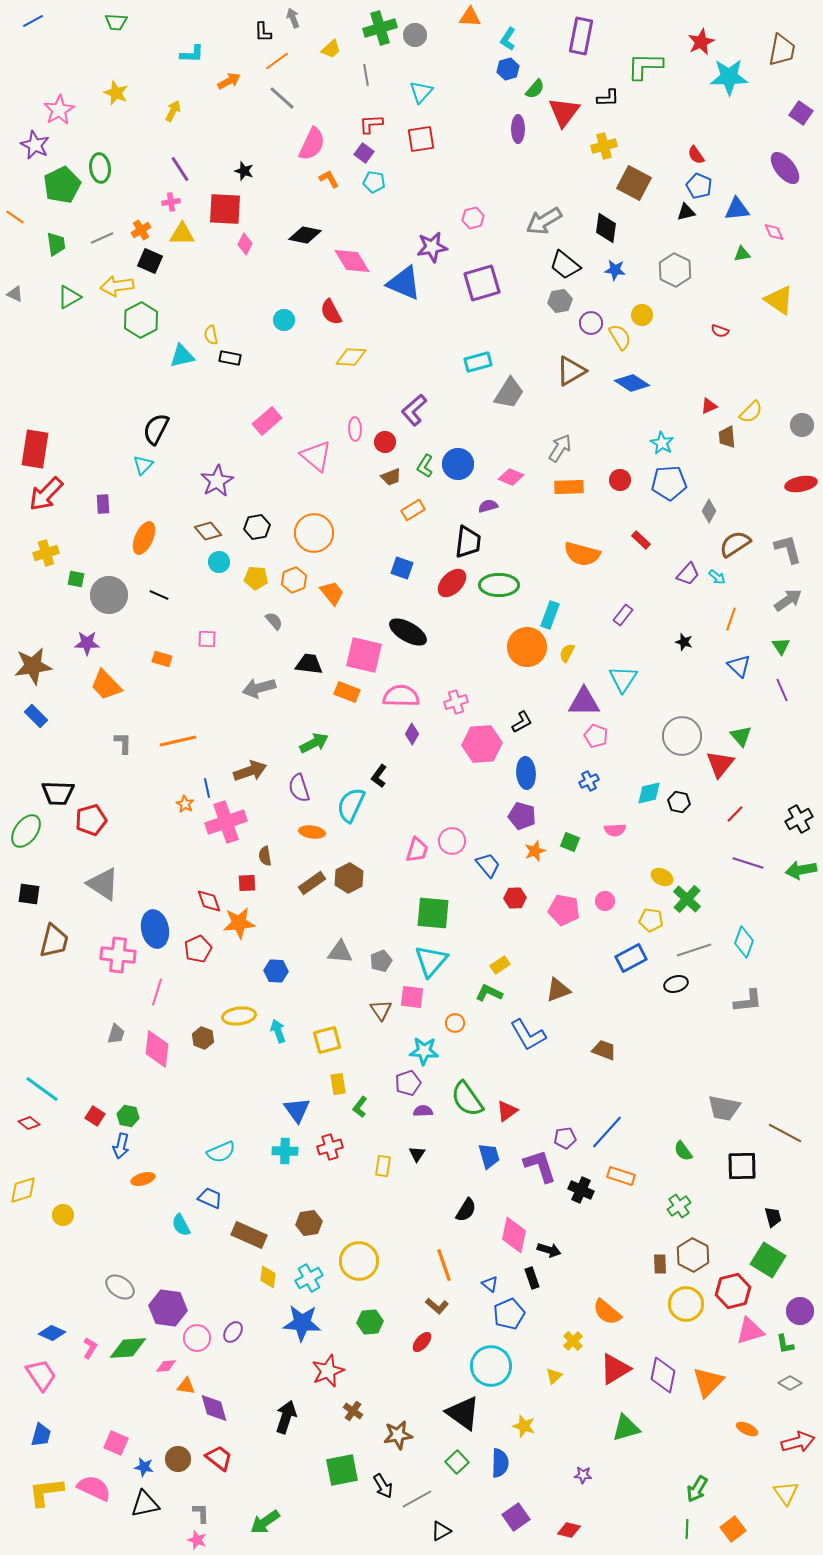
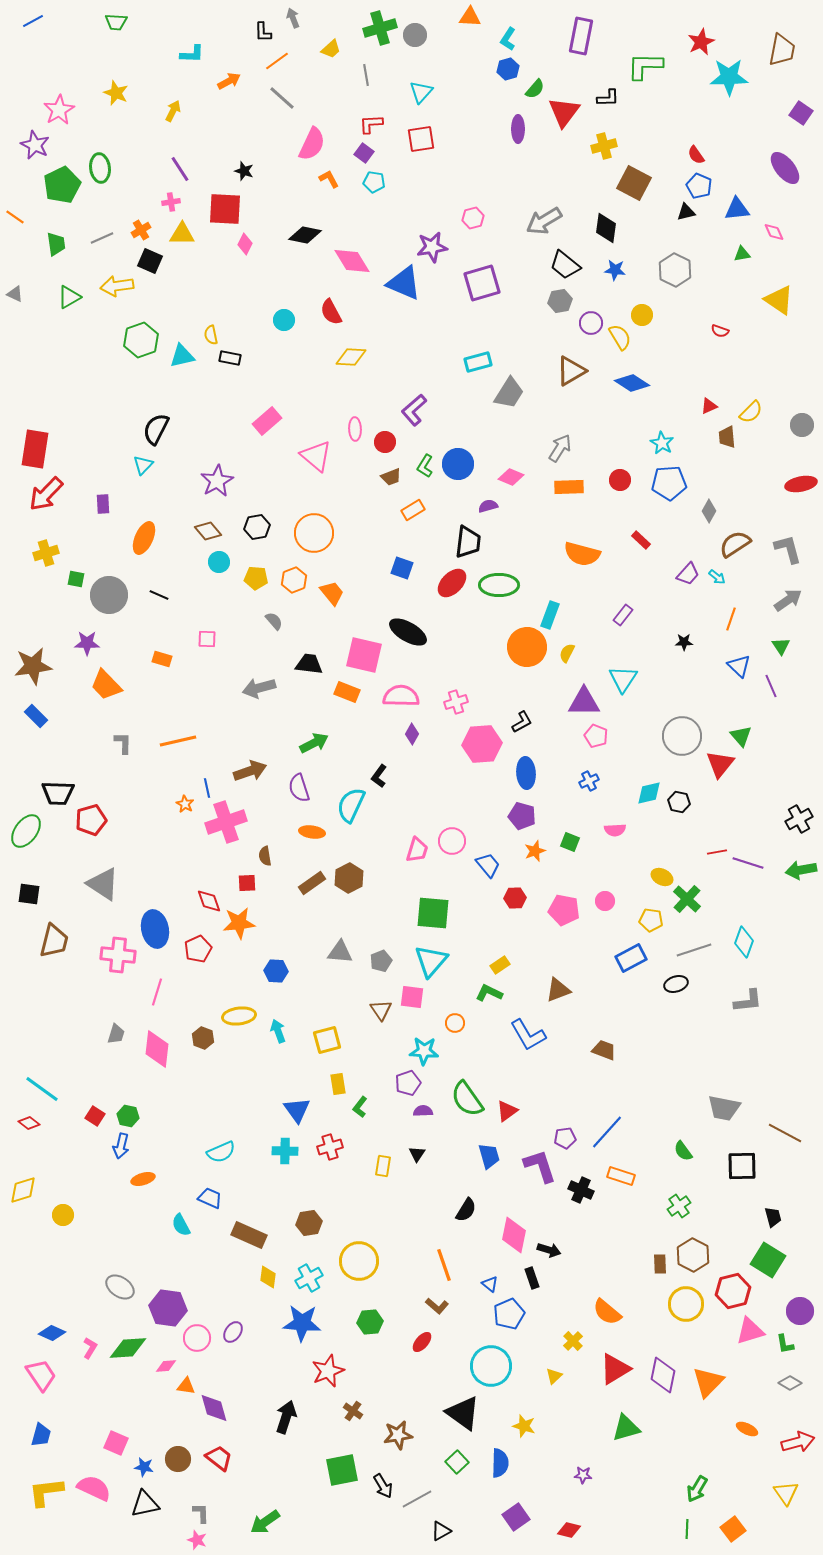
green hexagon at (141, 320): moved 20 px down; rotated 8 degrees clockwise
black star at (684, 642): rotated 18 degrees counterclockwise
purple line at (782, 690): moved 11 px left, 4 px up
red line at (735, 814): moved 18 px left, 38 px down; rotated 36 degrees clockwise
